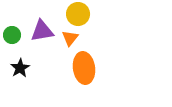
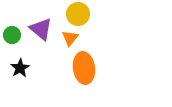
purple triangle: moved 1 px left, 2 px up; rotated 50 degrees clockwise
